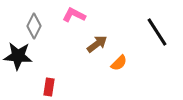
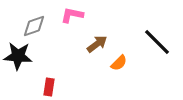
pink L-shape: moved 2 px left; rotated 15 degrees counterclockwise
gray diamond: rotated 45 degrees clockwise
black line: moved 10 px down; rotated 12 degrees counterclockwise
